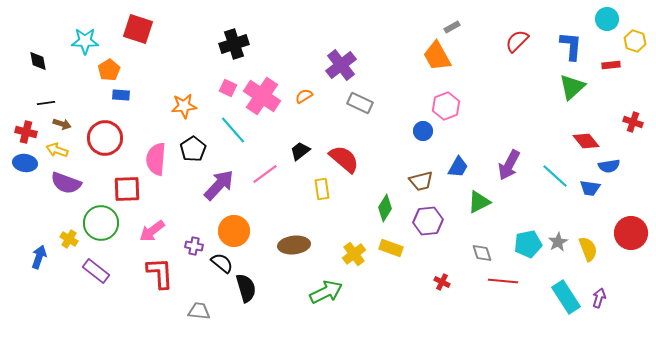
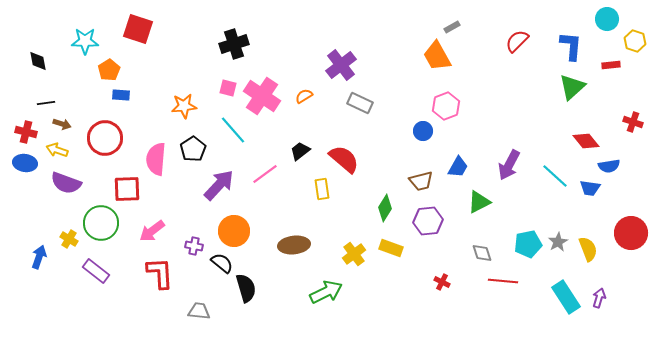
pink square at (228, 88): rotated 12 degrees counterclockwise
